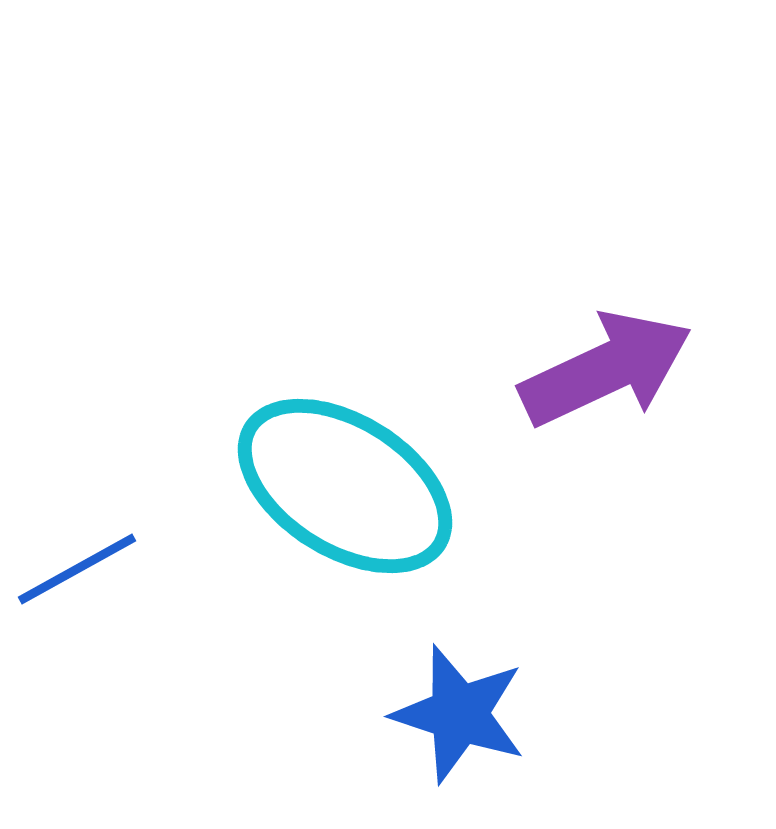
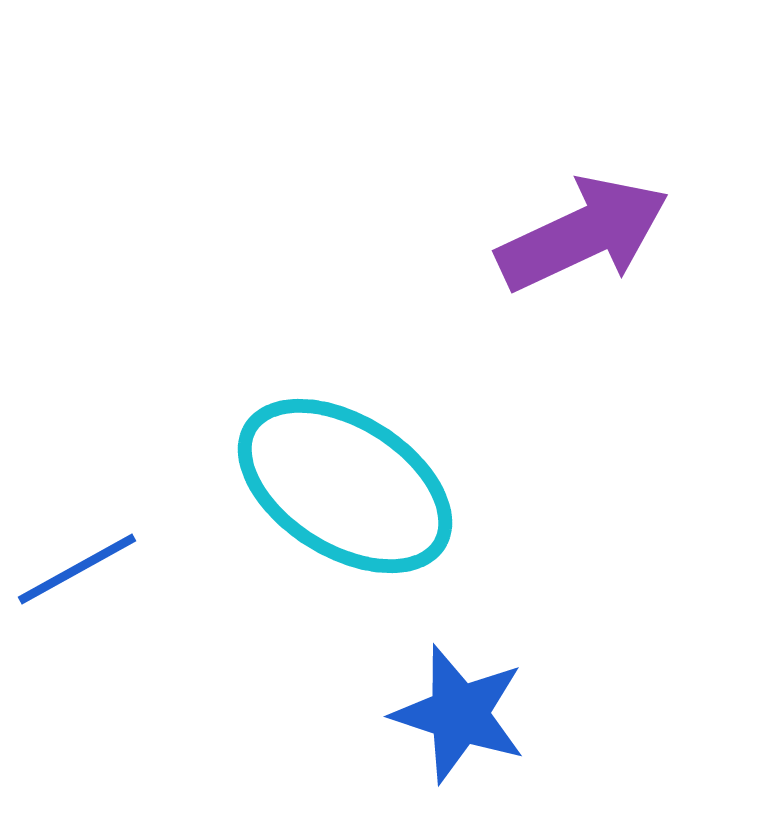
purple arrow: moved 23 px left, 135 px up
